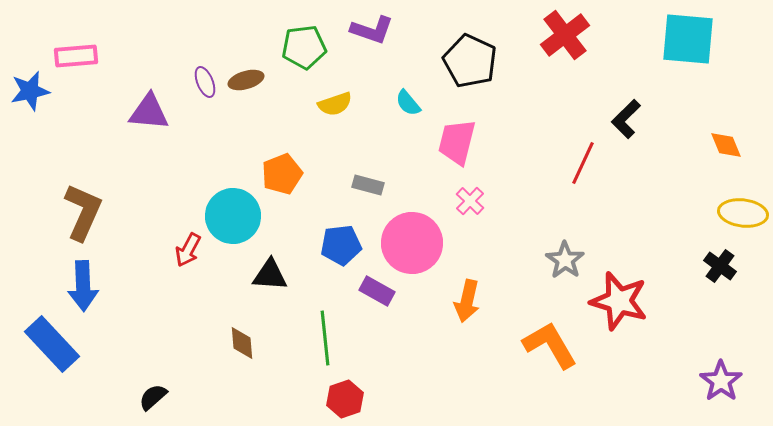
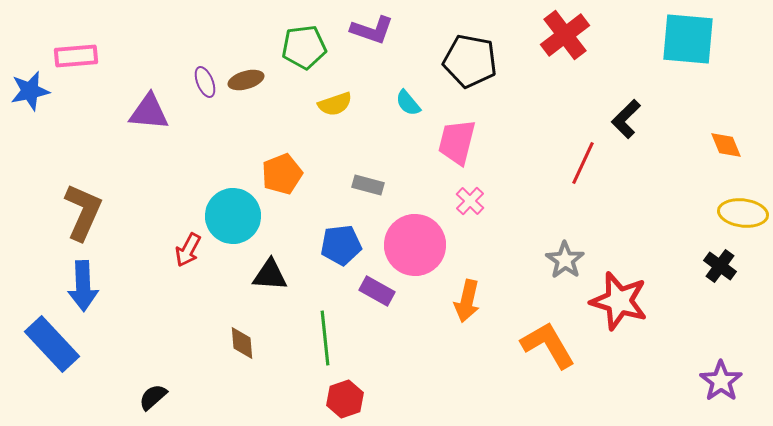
black pentagon: rotated 14 degrees counterclockwise
pink circle: moved 3 px right, 2 px down
orange L-shape: moved 2 px left
